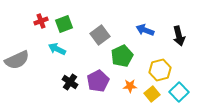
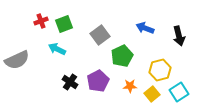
blue arrow: moved 2 px up
cyan square: rotated 12 degrees clockwise
